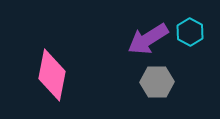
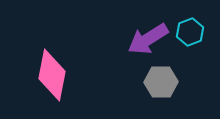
cyan hexagon: rotated 12 degrees clockwise
gray hexagon: moved 4 px right
